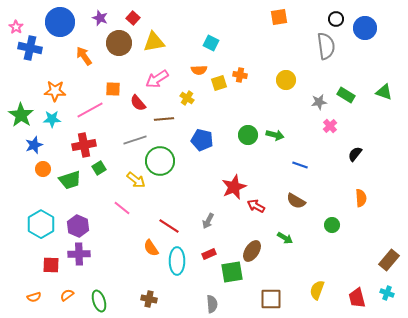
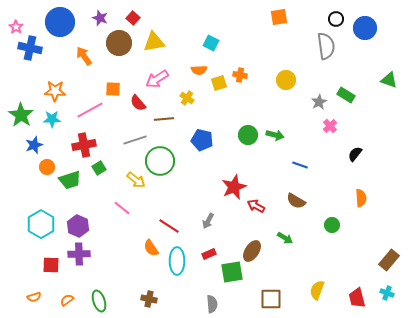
green triangle at (384, 92): moved 5 px right, 12 px up
gray star at (319, 102): rotated 21 degrees counterclockwise
orange circle at (43, 169): moved 4 px right, 2 px up
orange semicircle at (67, 295): moved 5 px down
